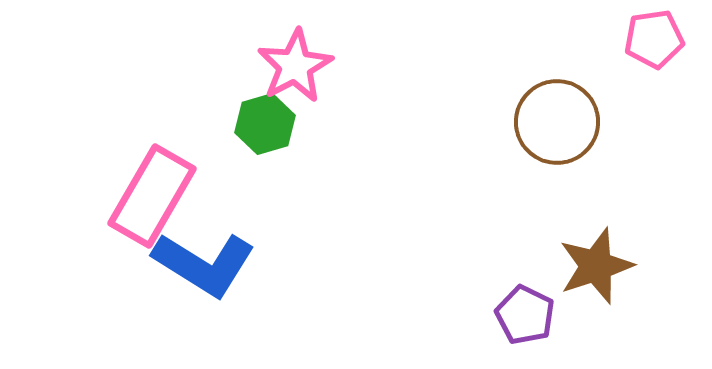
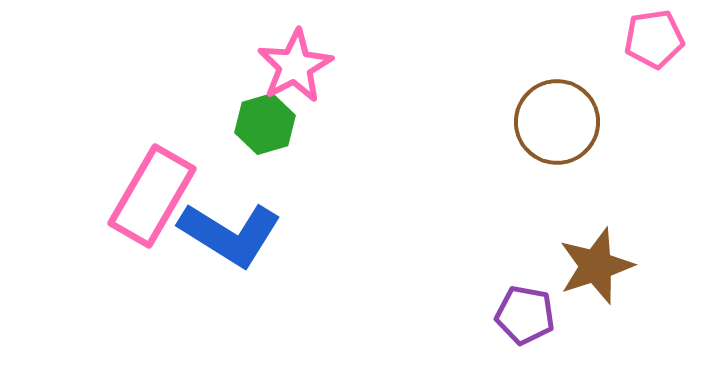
blue L-shape: moved 26 px right, 30 px up
purple pentagon: rotated 16 degrees counterclockwise
